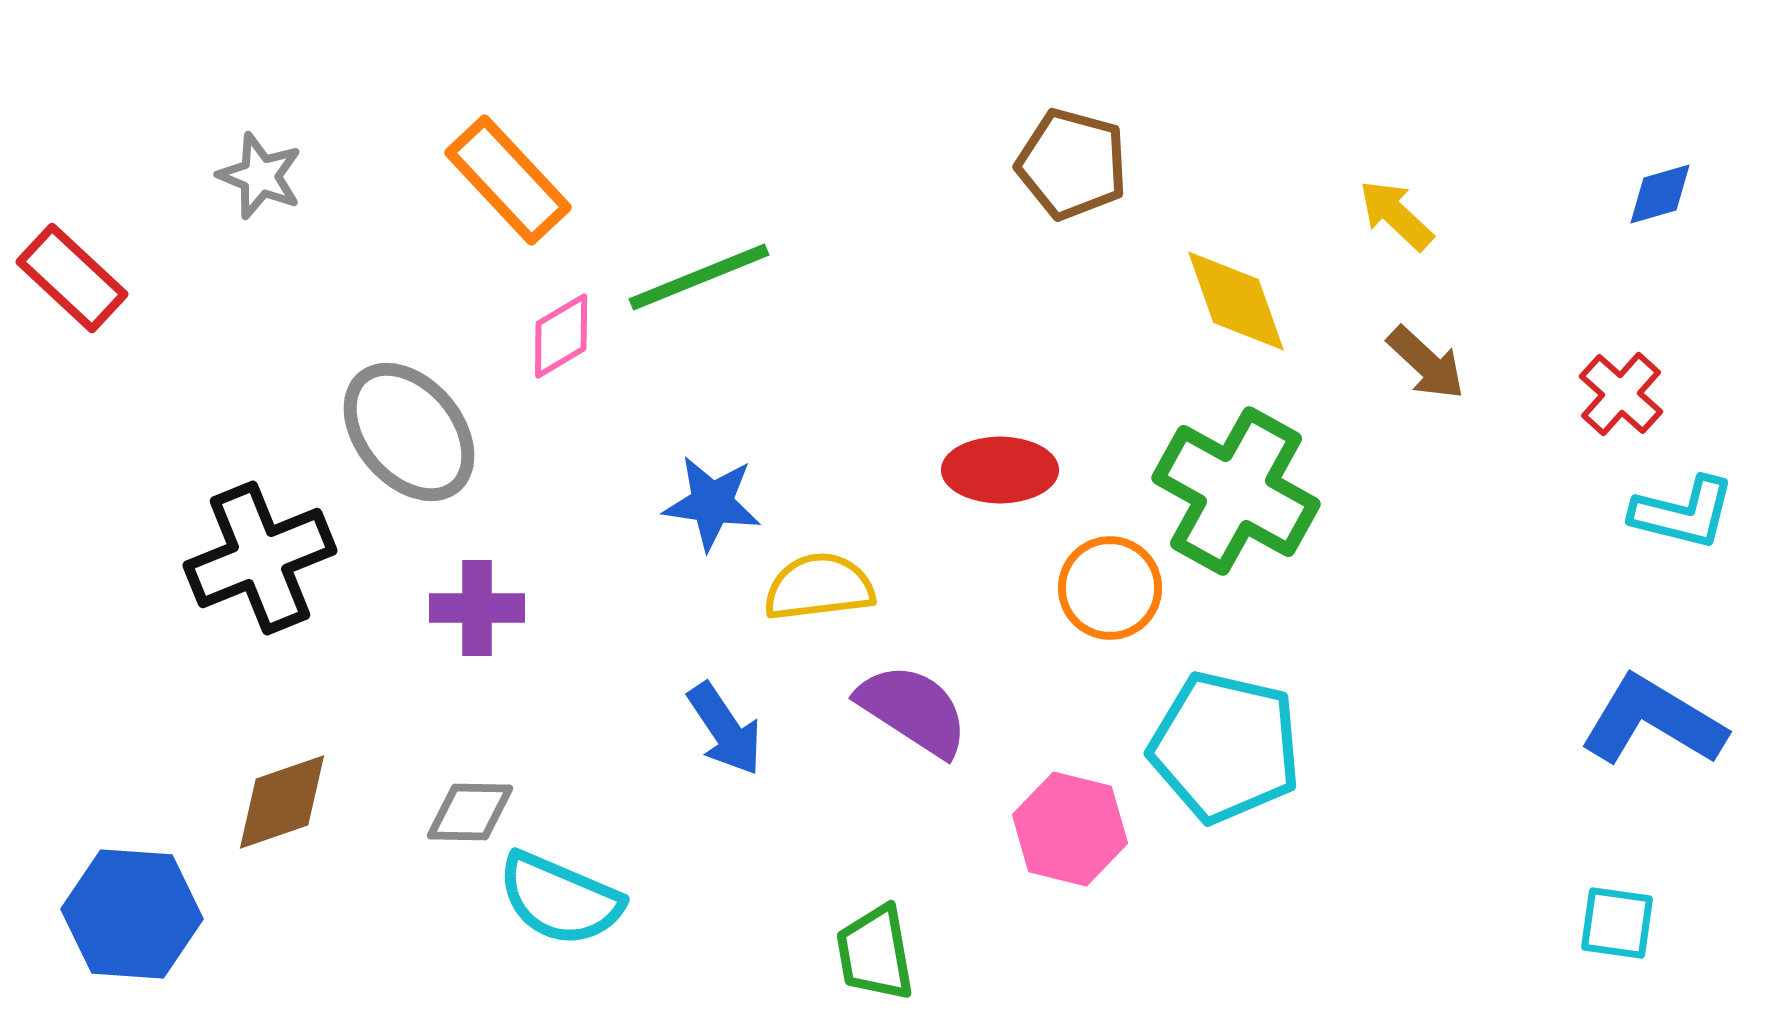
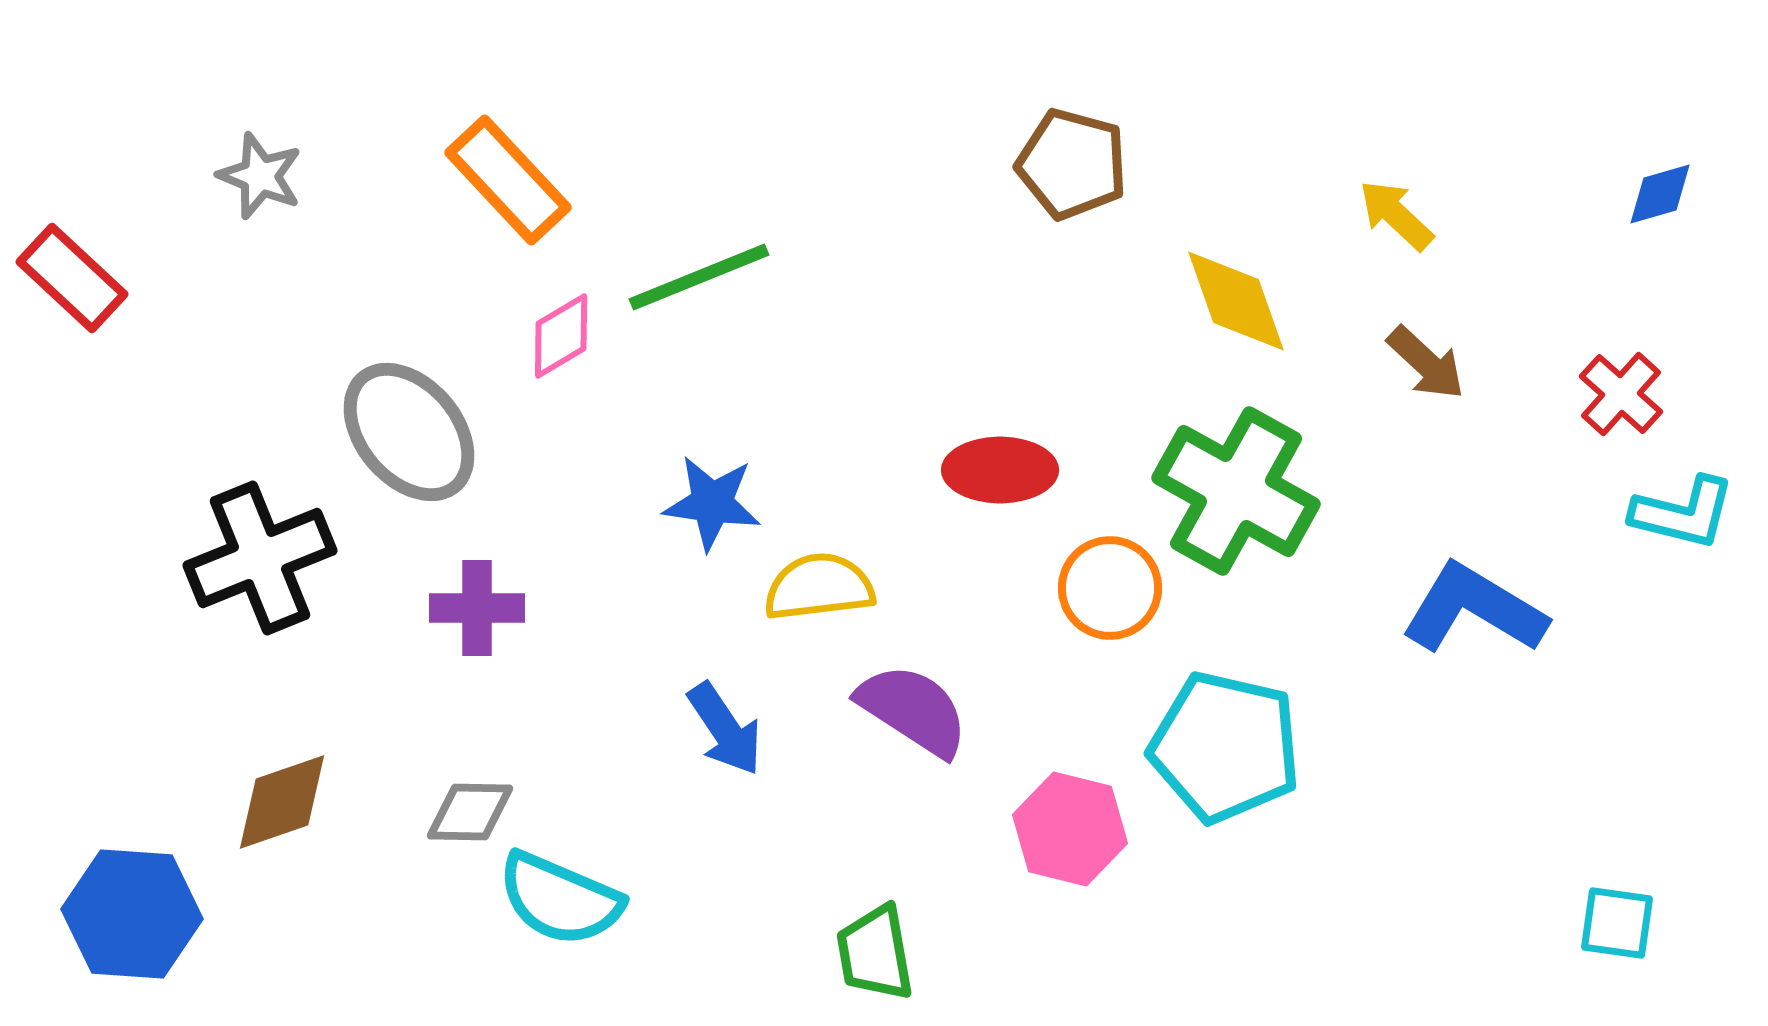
blue L-shape: moved 179 px left, 112 px up
